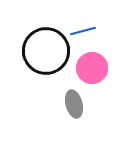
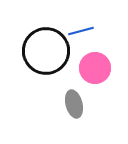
blue line: moved 2 px left
pink circle: moved 3 px right
